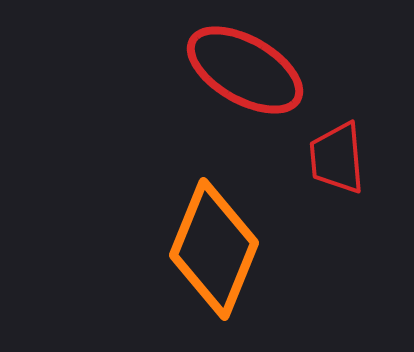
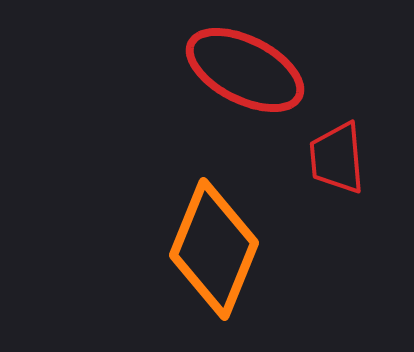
red ellipse: rotated 3 degrees counterclockwise
